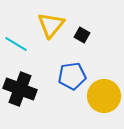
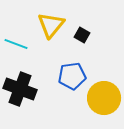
cyan line: rotated 10 degrees counterclockwise
yellow circle: moved 2 px down
